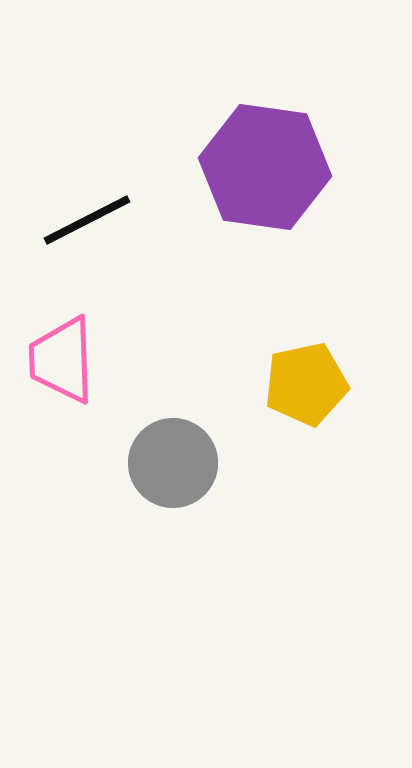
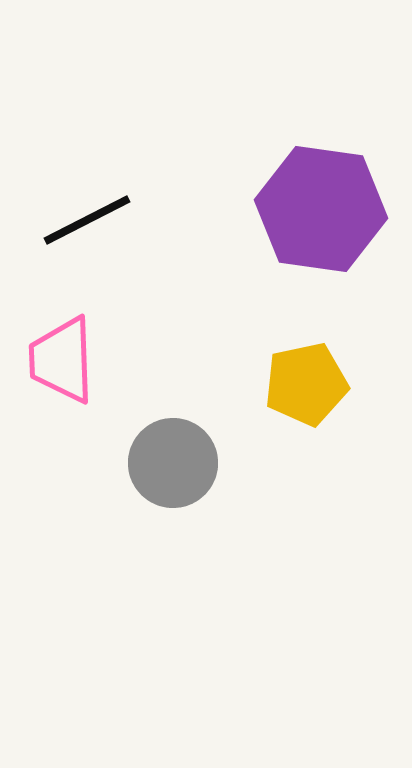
purple hexagon: moved 56 px right, 42 px down
